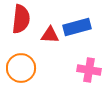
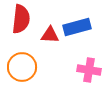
orange circle: moved 1 px right, 1 px up
